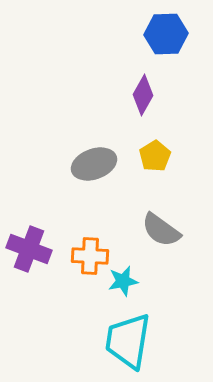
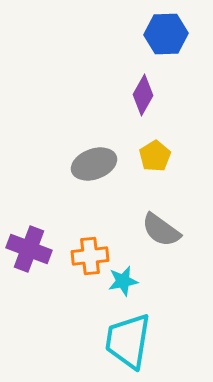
orange cross: rotated 9 degrees counterclockwise
